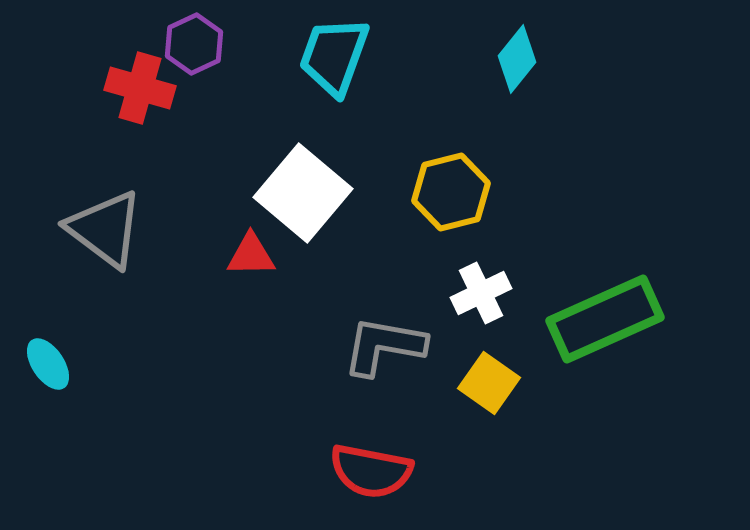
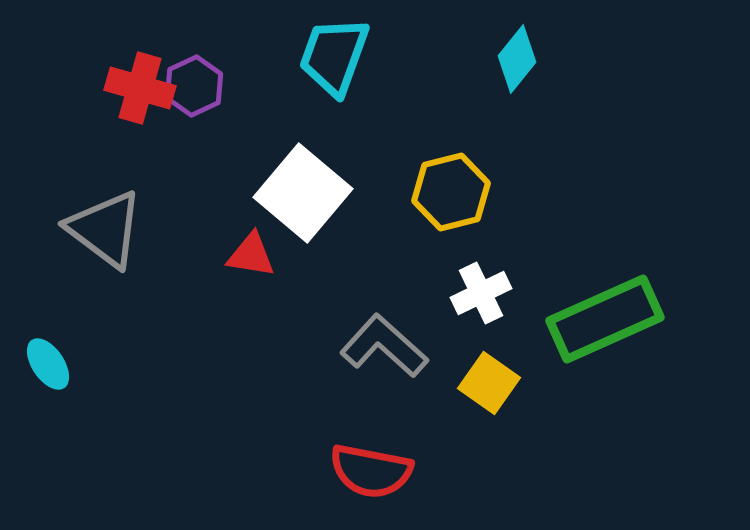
purple hexagon: moved 42 px down
red triangle: rotated 10 degrees clockwise
gray L-shape: rotated 32 degrees clockwise
